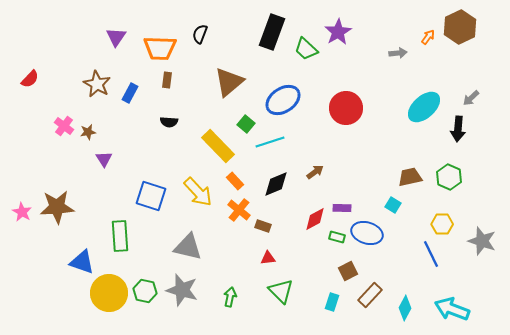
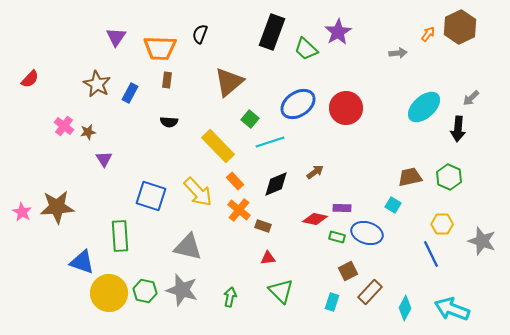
orange arrow at (428, 37): moved 3 px up
blue ellipse at (283, 100): moved 15 px right, 4 px down
green square at (246, 124): moved 4 px right, 5 px up
red diamond at (315, 219): rotated 40 degrees clockwise
brown rectangle at (370, 295): moved 3 px up
